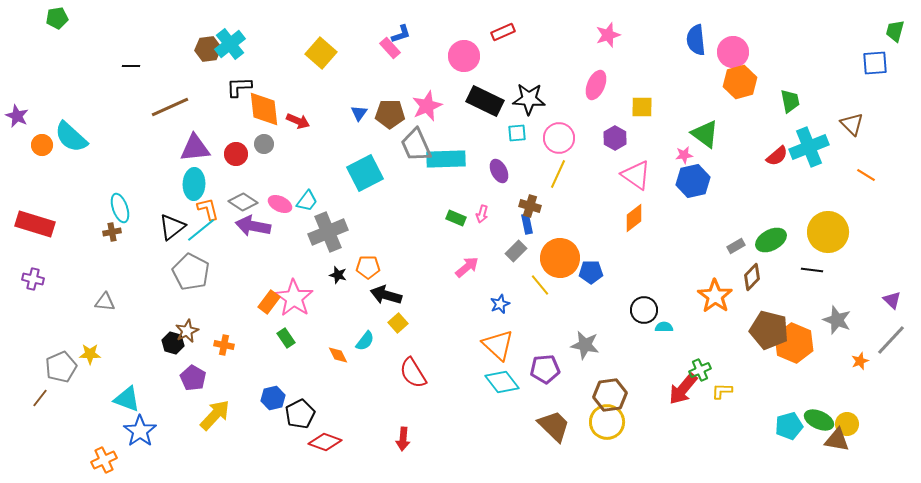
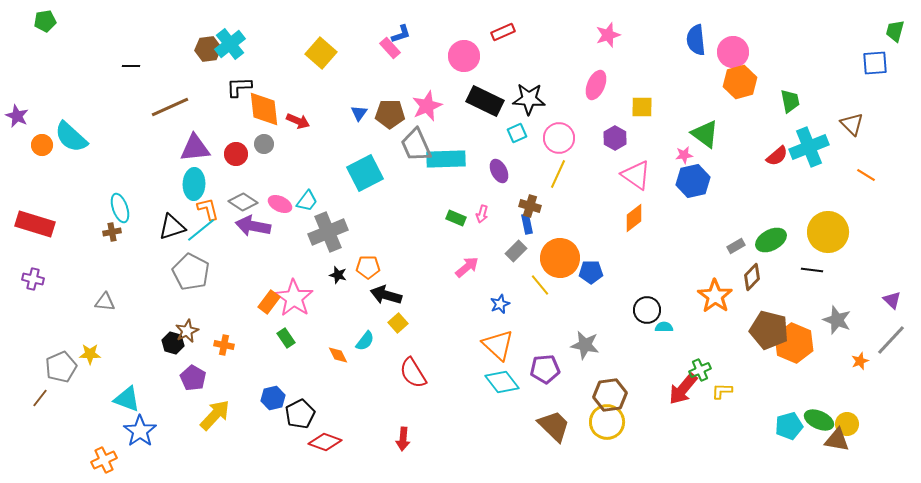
green pentagon at (57, 18): moved 12 px left, 3 px down
cyan square at (517, 133): rotated 18 degrees counterclockwise
black triangle at (172, 227): rotated 20 degrees clockwise
black circle at (644, 310): moved 3 px right
